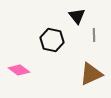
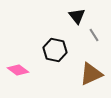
gray line: rotated 32 degrees counterclockwise
black hexagon: moved 3 px right, 10 px down
pink diamond: moved 1 px left
